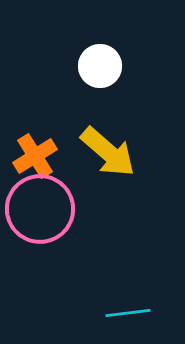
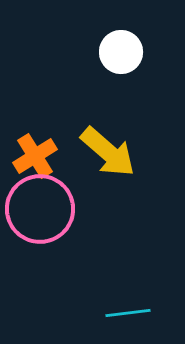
white circle: moved 21 px right, 14 px up
